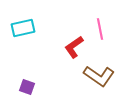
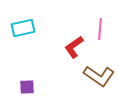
pink line: rotated 15 degrees clockwise
purple square: rotated 21 degrees counterclockwise
